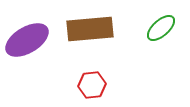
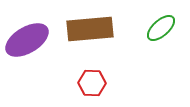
red hexagon: moved 2 px up; rotated 8 degrees clockwise
